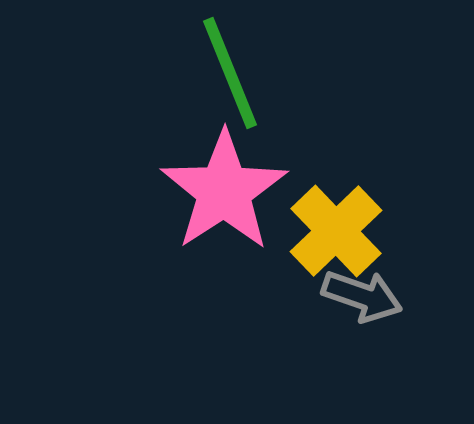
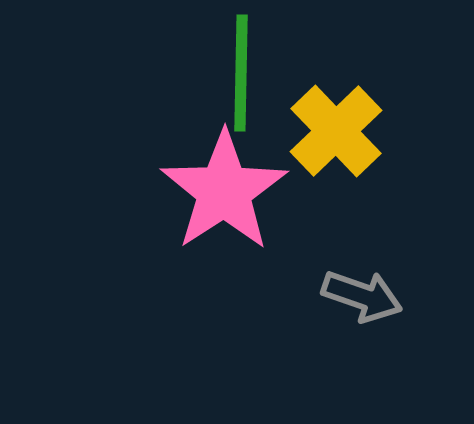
green line: moved 11 px right; rotated 23 degrees clockwise
yellow cross: moved 100 px up
